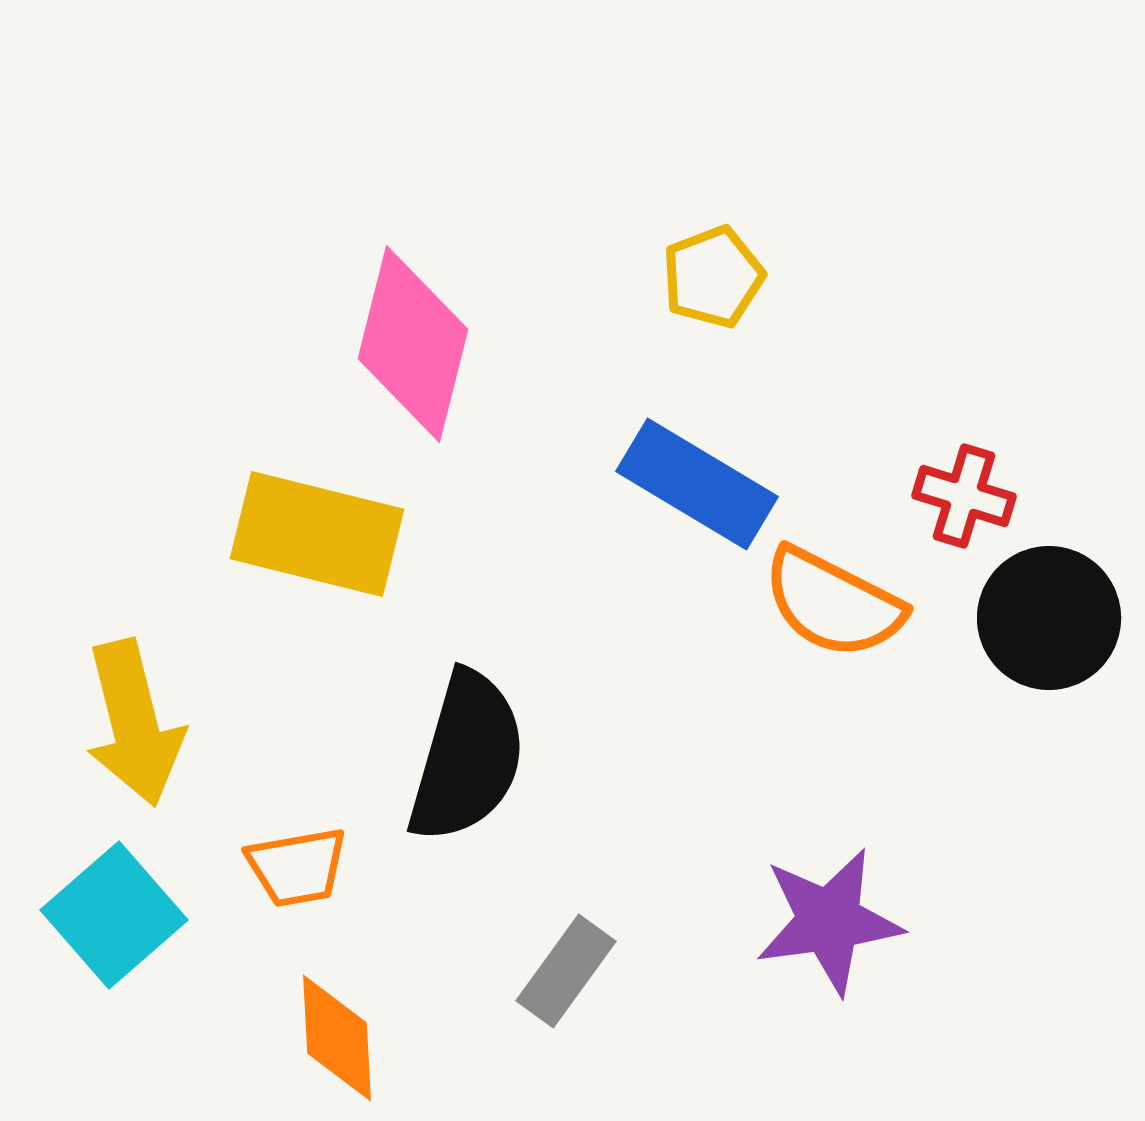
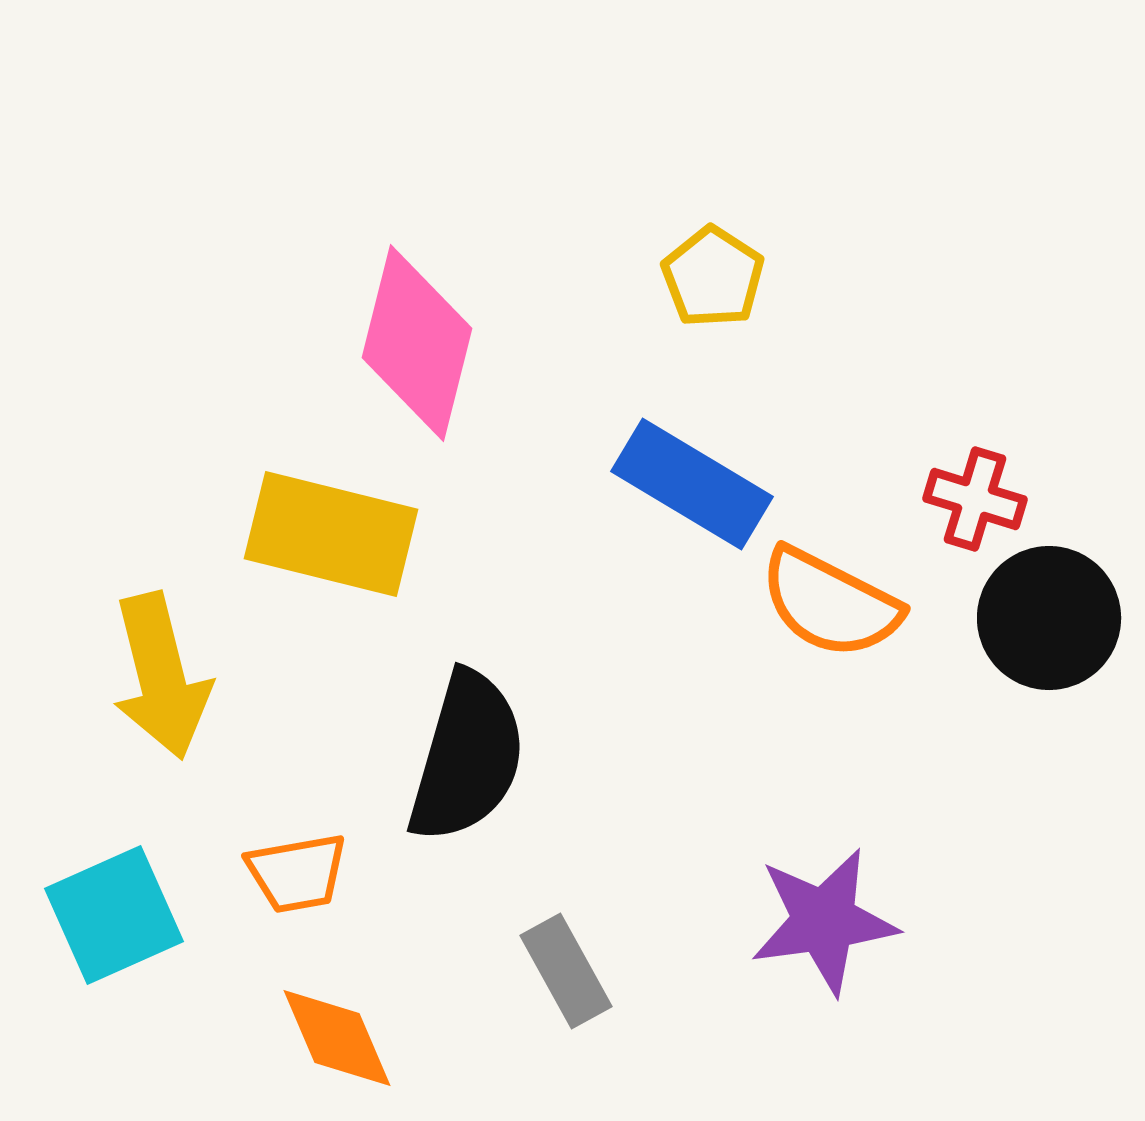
yellow pentagon: rotated 18 degrees counterclockwise
pink diamond: moved 4 px right, 1 px up
blue rectangle: moved 5 px left
red cross: moved 11 px right, 3 px down
yellow rectangle: moved 14 px right
orange semicircle: moved 3 px left
yellow arrow: moved 27 px right, 47 px up
orange trapezoid: moved 6 px down
cyan square: rotated 17 degrees clockwise
purple star: moved 5 px left
gray rectangle: rotated 65 degrees counterclockwise
orange diamond: rotated 20 degrees counterclockwise
